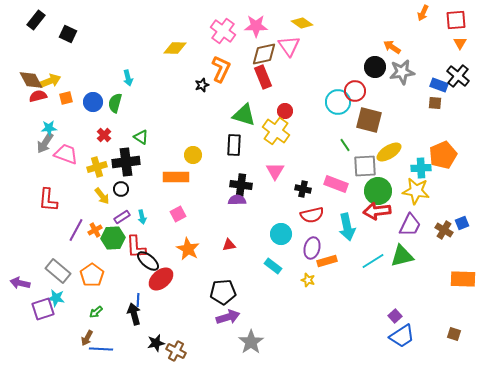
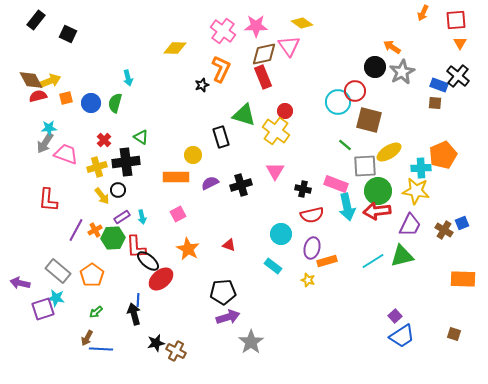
gray star at (402, 72): rotated 20 degrees counterclockwise
blue circle at (93, 102): moved 2 px left, 1 px down
red cross at (104, 135): moved 5 px down
black rectangle at (234, 145): moved 13 px left, 8 px up; rotated 20 degrees counterclockwise
green line at (345, 145): rotated 16 degrees counterclockwise
black cross at (241, 185): rotated 25 degrees counterclockwise
black circle at (121, 189): moved 3 px left, 1 px down
purple semicircle at (237, 200): moved 27 px left, 17 px up; rotated 24 degrees counterclockwise
cyan arrow at (347, 227): moved 20 px up
red triangle at (229, 245): rotated 32 degrees clockwise
